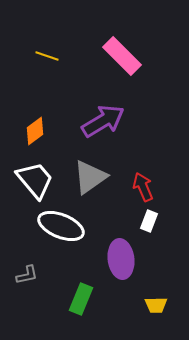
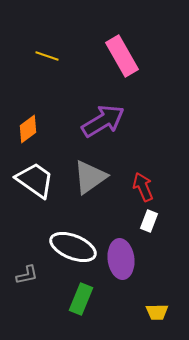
pink rectangle: rotated 15 degrees clockwise
orange diamond: moved 7 px left, 2 px up
white trapezoid: rotated 15 degrees counterclockwise
white ellipse: moved 12 px right, 21 px down
yellow trapezoid: moved 1 px right, 7 px down
